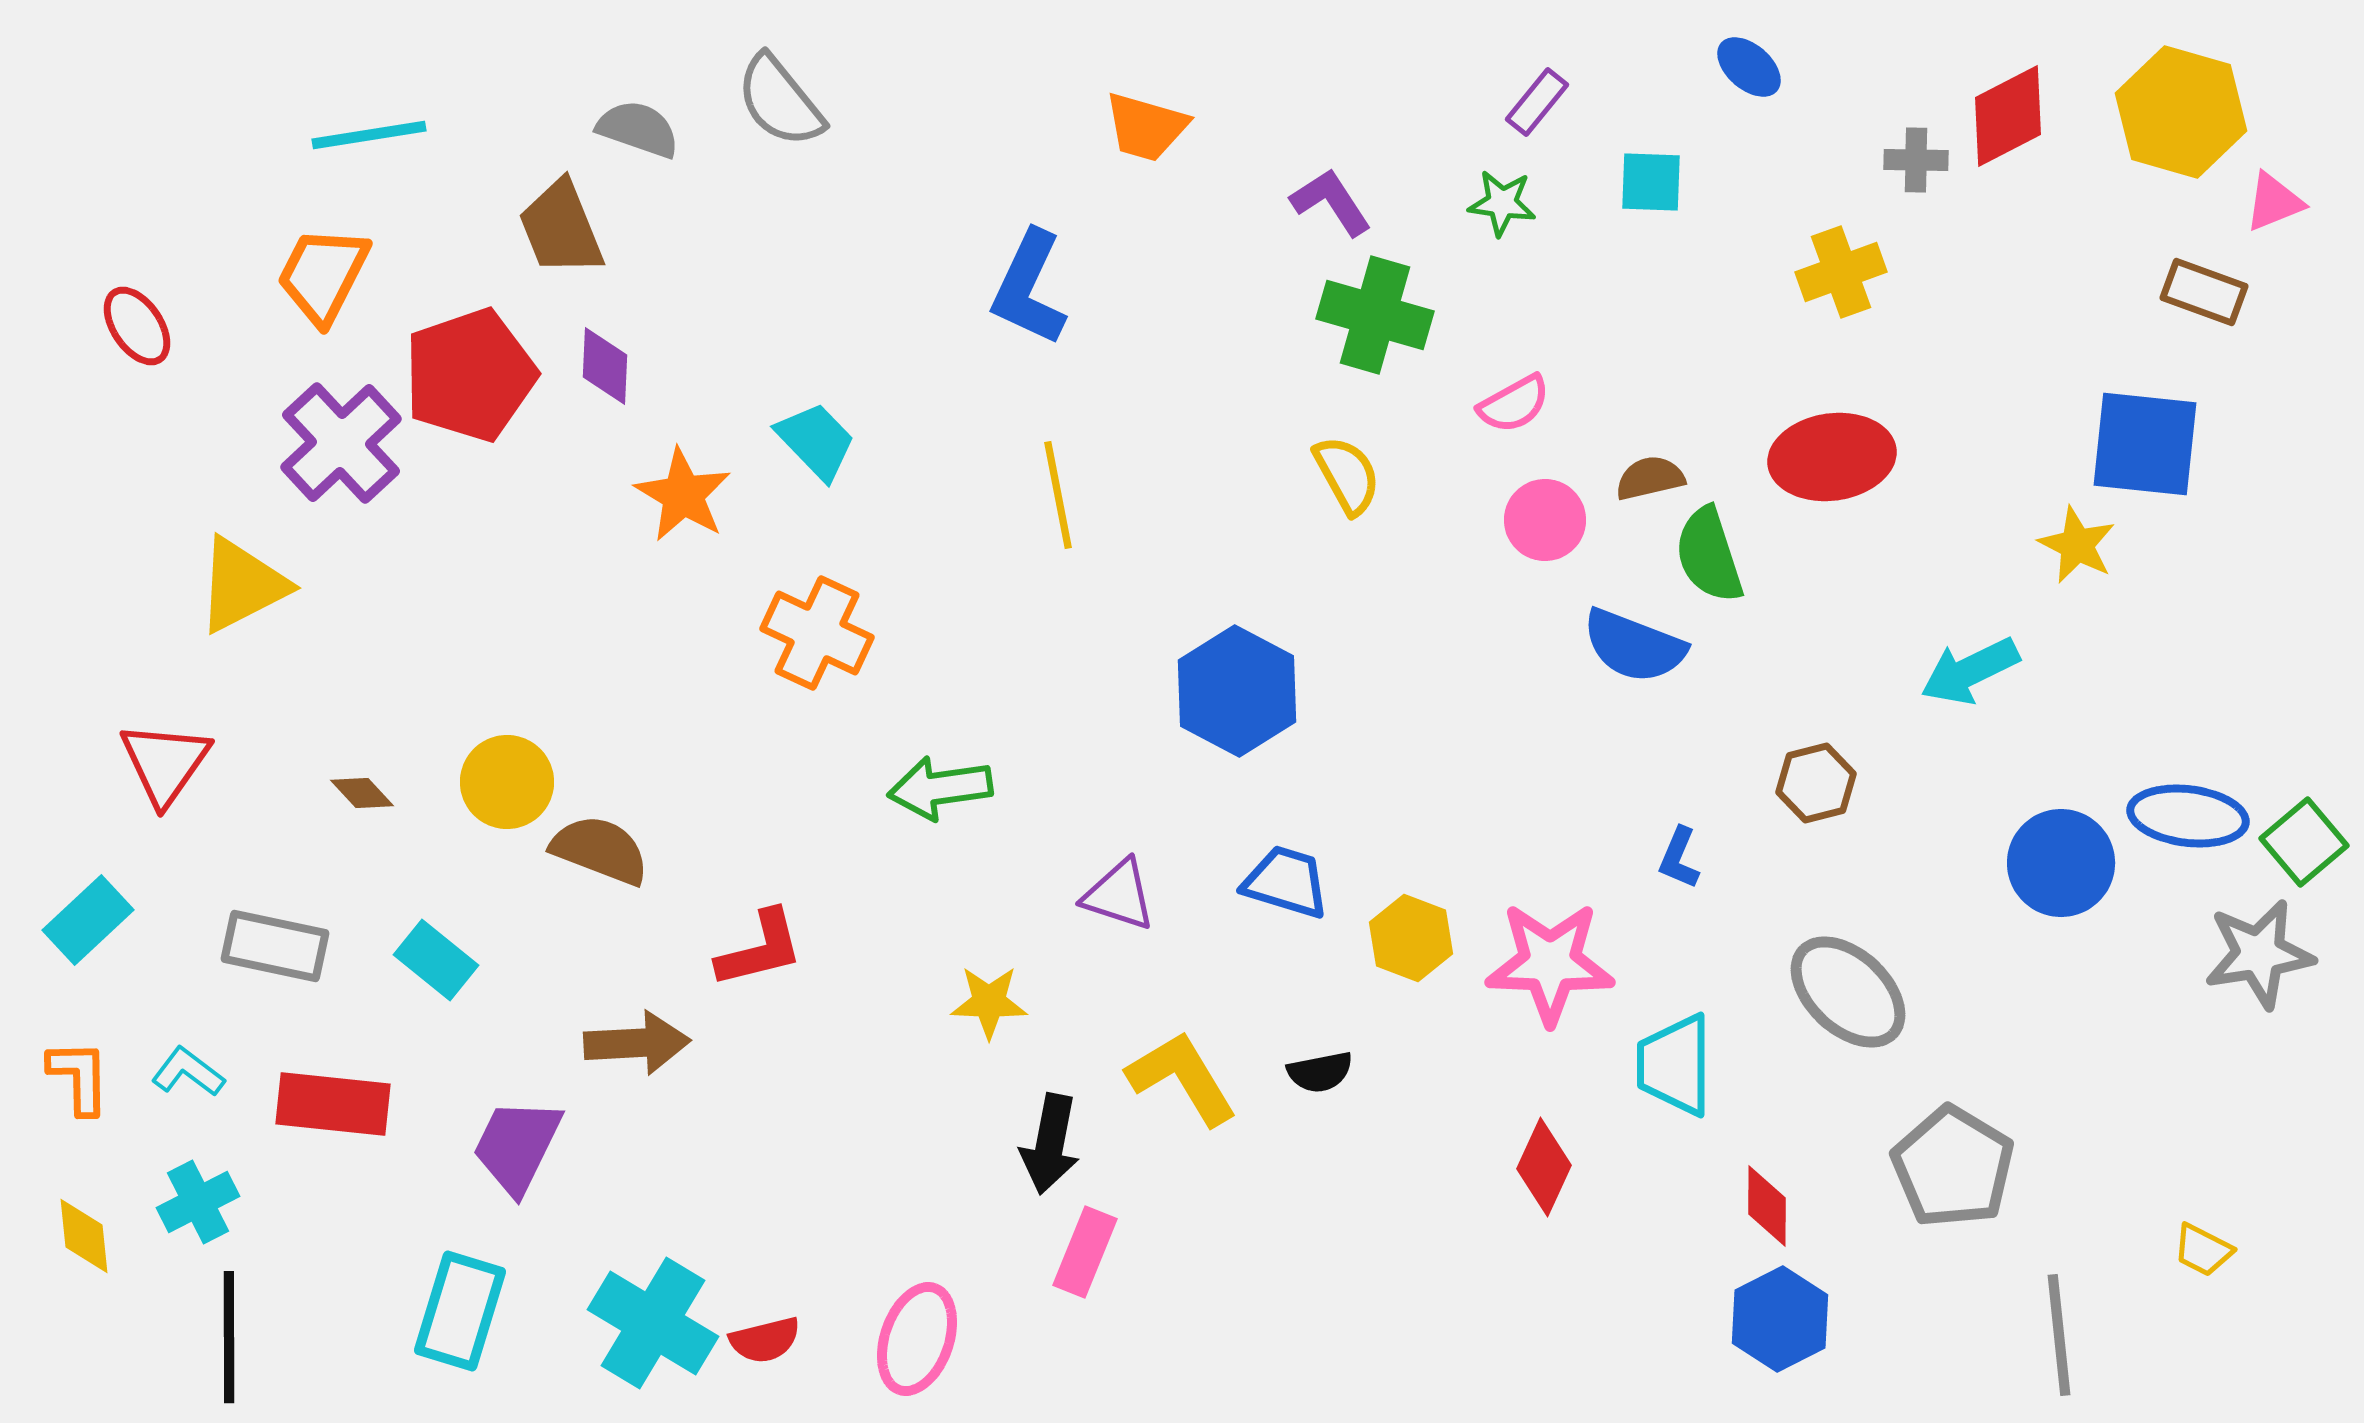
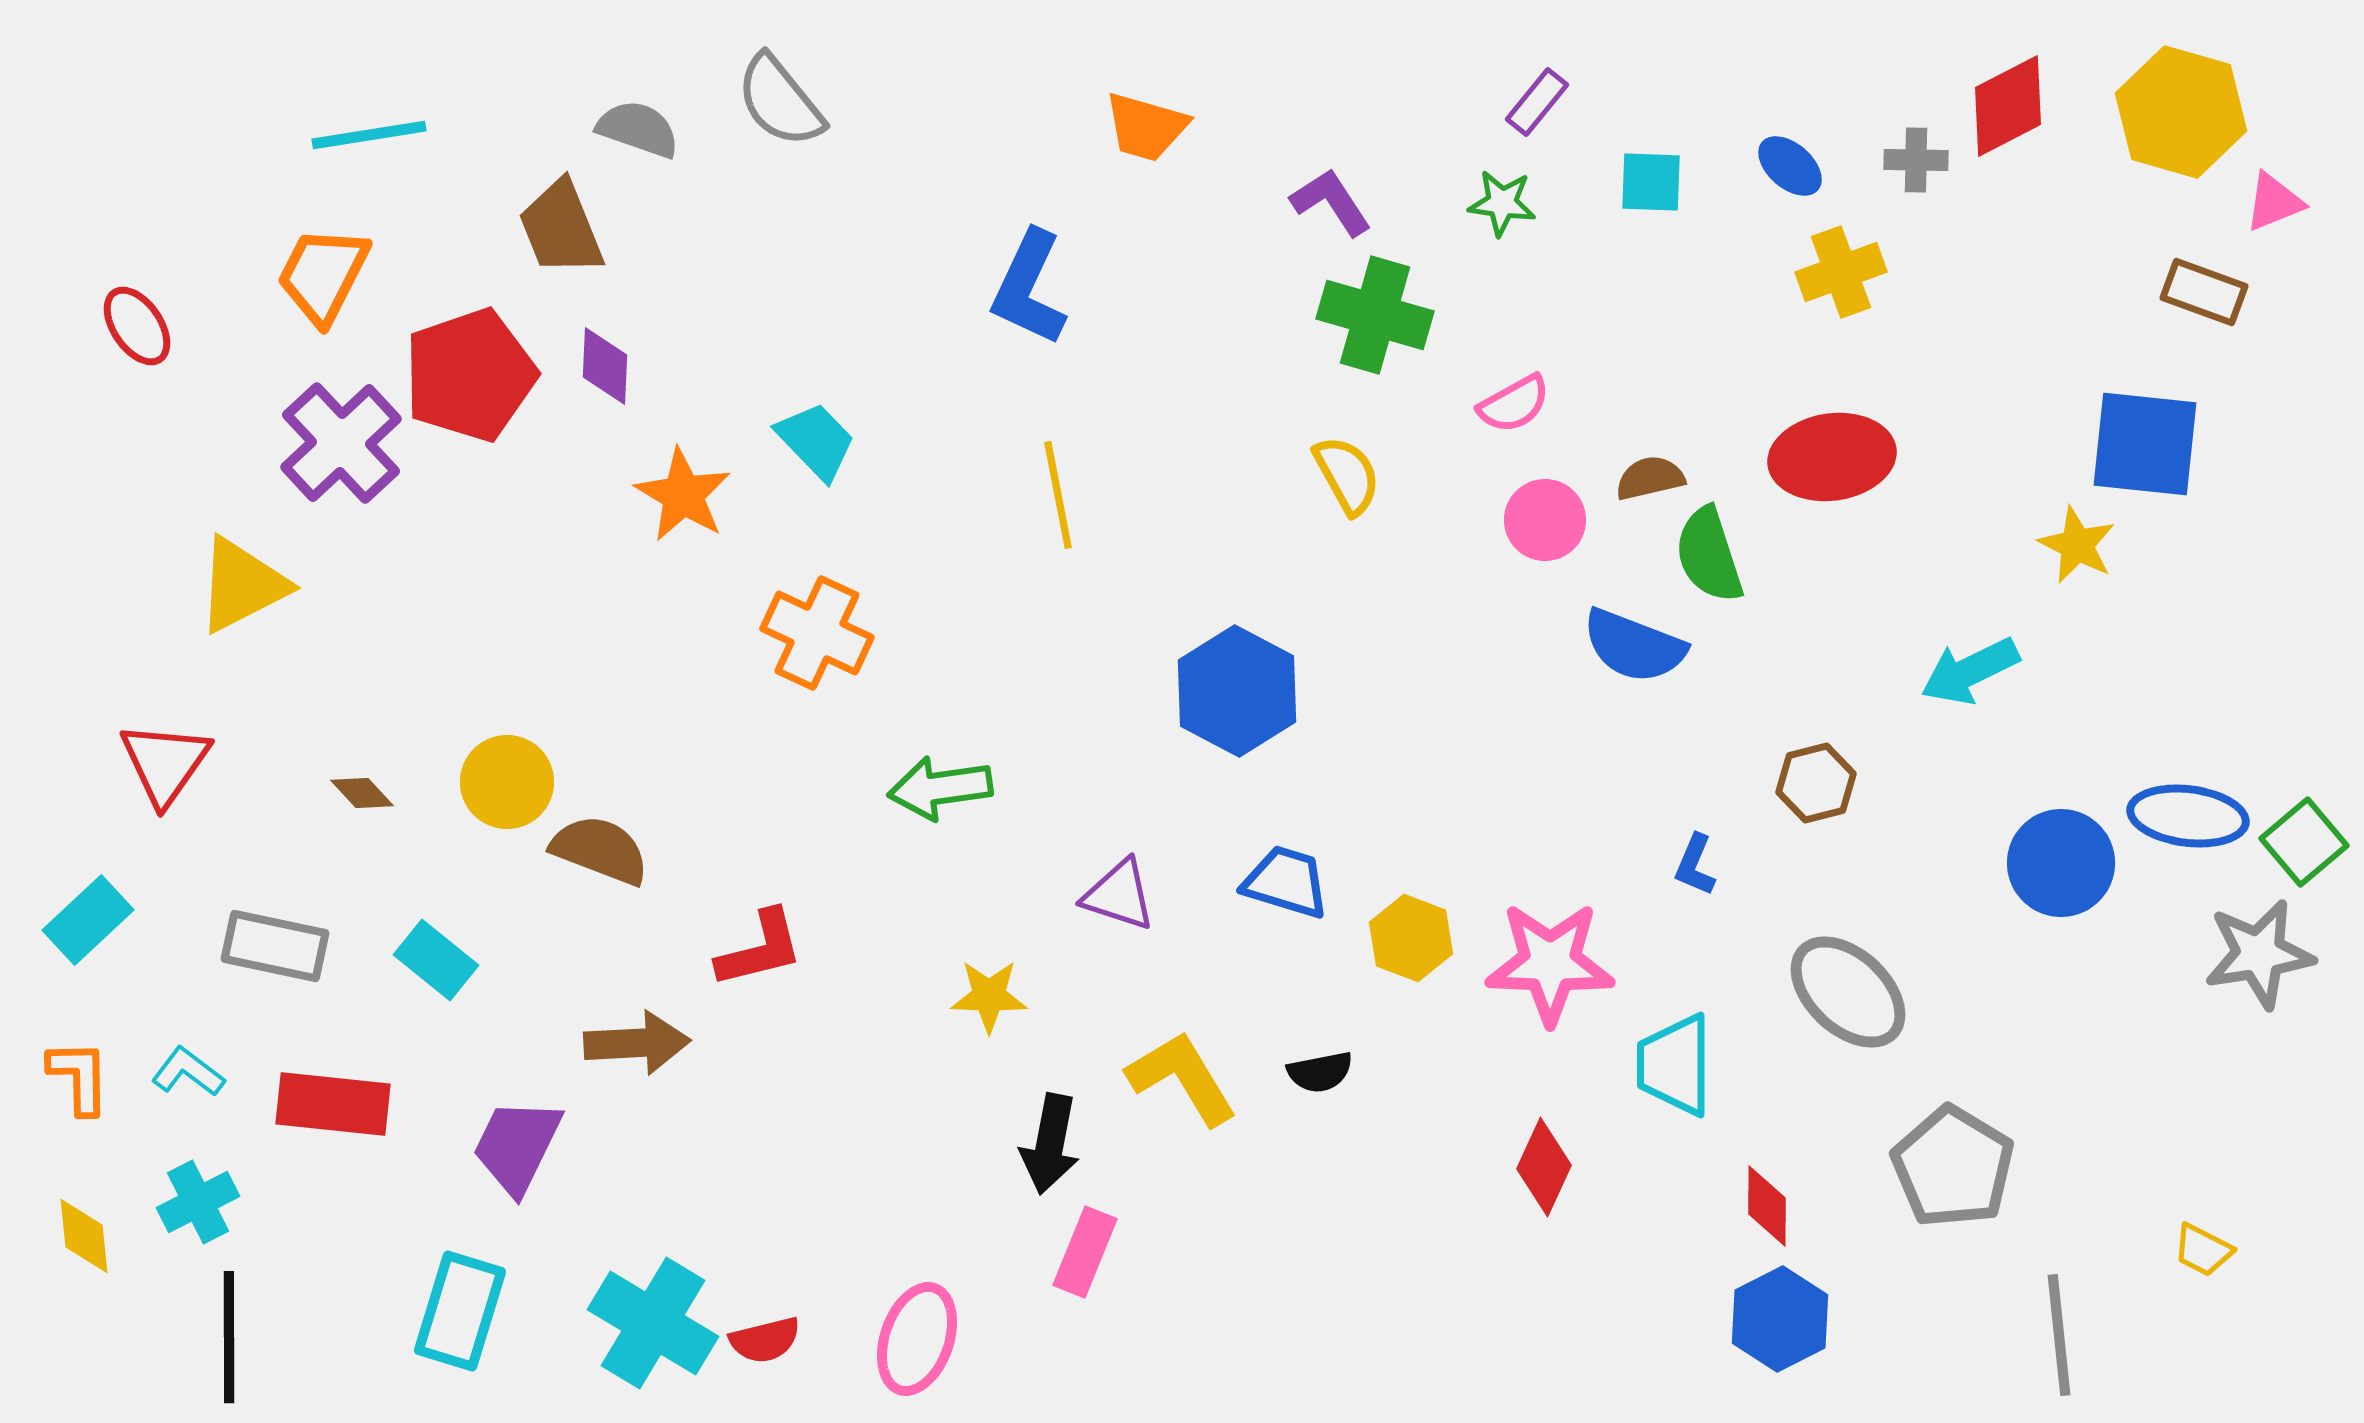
blue ellipse at (1749, 67): moved 41 px right, 99 px down
red diamond at (2008, 116): moved 10 px up
blue L-shape at (1679, 858): moved 16 px right, 7 px down
yellow star at (989, 1002): moved 6 px up
